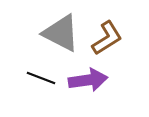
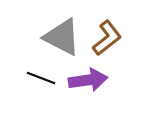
gray triangle: moved 1 px right, 4 px down
brown L-shape: rotated 6 degrees counterclockwise
